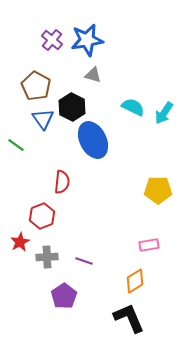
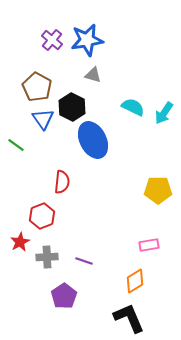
brown pentagon: moved 1 px right, 1 px down
